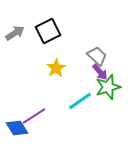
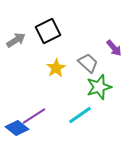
gray arrow: moved 1 px right, 7 px down
gray trapezoid: moved 9 px left, 7 px down
purple arrow: moved 14 px right, 24 px up
green star: moved 9 px left
cyan line: moved 14 px down
blue diamond: rotated 20 degrees counterclockwise
